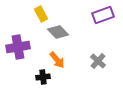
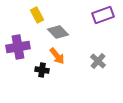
yellow rectangle: moved 4 px left, 1 px down
orange arrow: moved 4 px up
black cross: moved 1 px left, 7 px up; rotated 16 degrees clockwise
